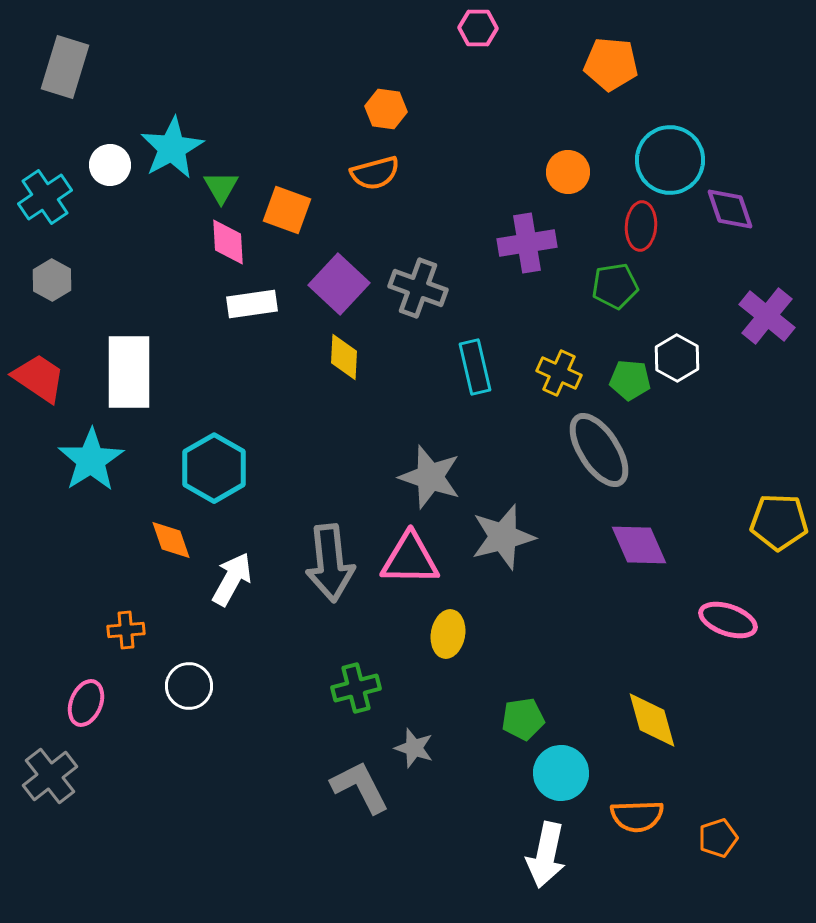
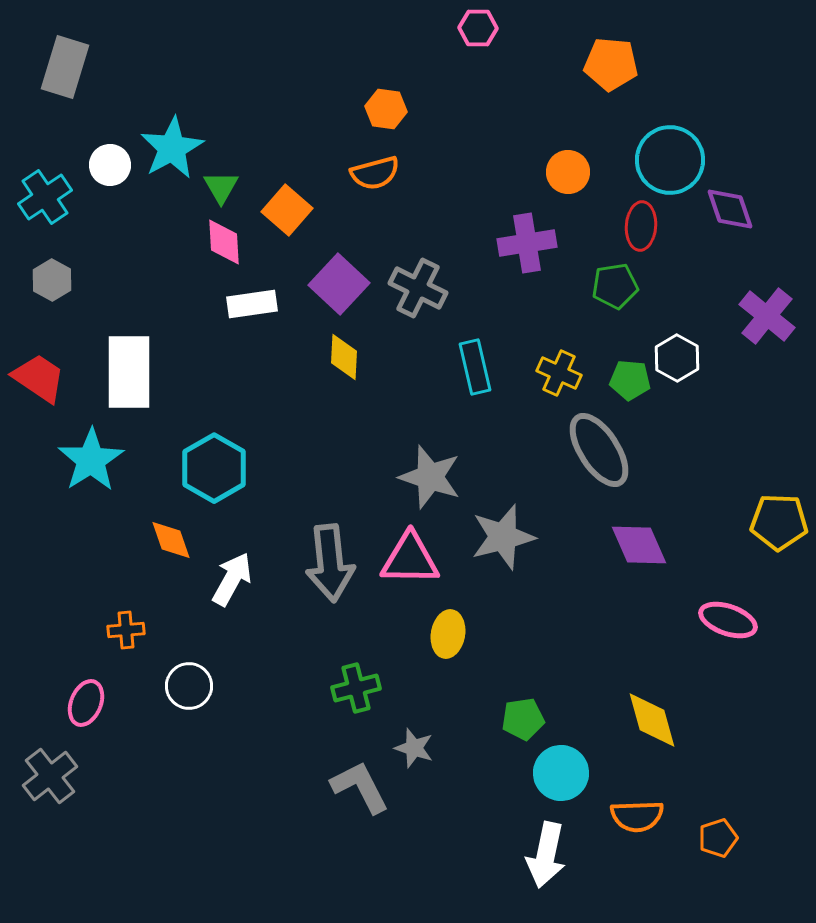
orange square at (287, 210): rotated 21 degrees clockwise
pink diamond at (228, 242): moved 4 px left
gray cross at (418, 288): rotated 6 degrees clockwise
